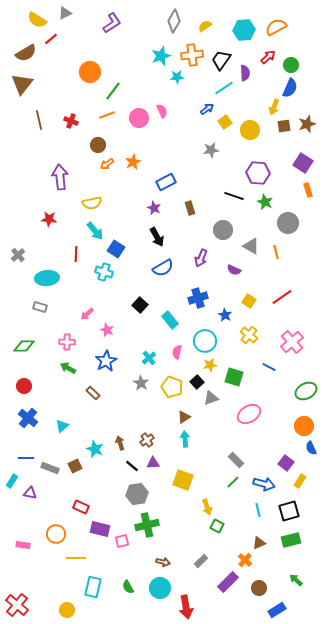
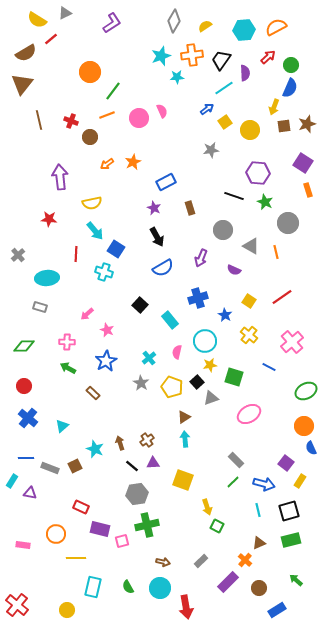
brown circle at (98, 145): moved 8 px left, 8 px up
